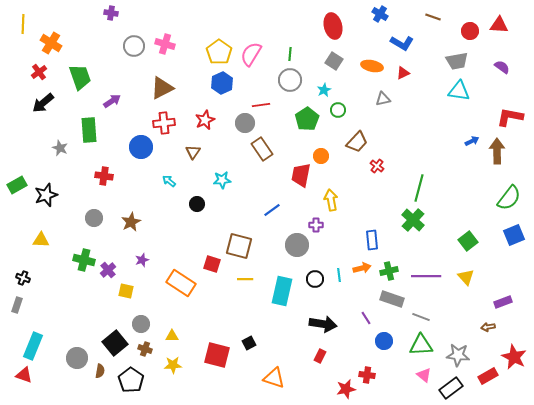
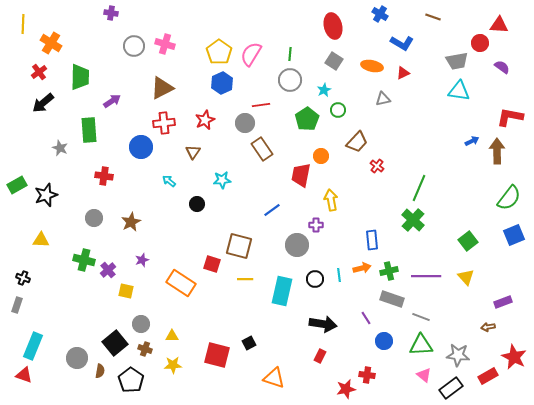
red circle at (470, 31): moved 10 px right, 12 px down
green trapezoid at (80, 77): rotated 20 degrees clockwise
green line at (419, 188): rotated 8 degrees clockwise
